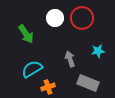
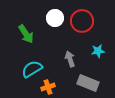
red circle: moved 3 px down
